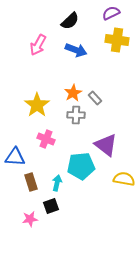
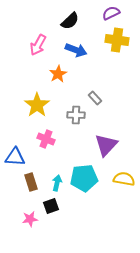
orange star: moved 15 px left, 19 px up
purple triangle: rotated 35 degrees clockwise
cyan pentagon: moved 3 px right, 12 px down
